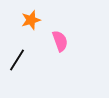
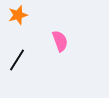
orange star: moved 13 px left, 5 px up
